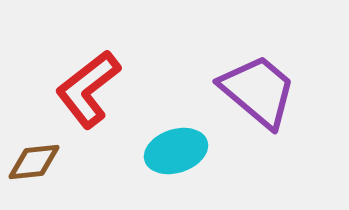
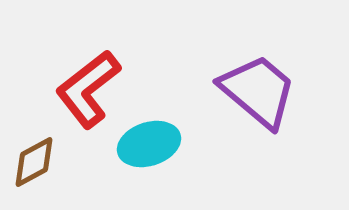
cyan ellipse: moved 27 px left, 7 px up
brown diamond: rotated 22 degrees counterclockwise
